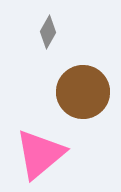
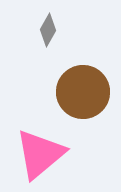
gray diamond: moved 2 px up
